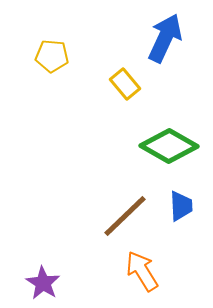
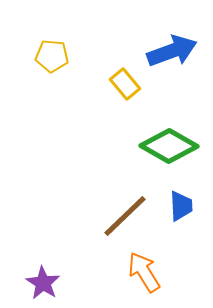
blue arrow: moved 7 px right, 13 px down; rotated 45 degrees clockwise
orange arrow: moved 2 px right, 1 px down
